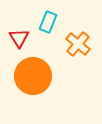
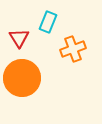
orange cross: moved 5 px left, 5 px down; rotated 30 degrees clockwise
orange circle: moved 11 px left, 2 px down
